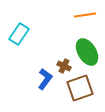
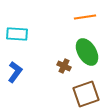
orange line: moved 2 px down
cyan rectangle: moved 2 px left; rotated 60 degrees clockwise
blue L-shape: moved 30 px left, 7 px up
brown square: moved 6 px right, 6 px down
